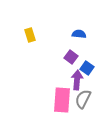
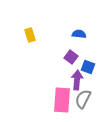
blue square: moved 1 px right, 1 px up; rotated 16 degrees counterclockwise
